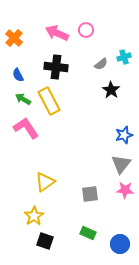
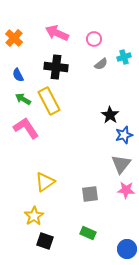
pink circle: moved 8 px right, 9 px down
black star: moved 1 px left, 25 px down
pink star: moved 1 px right
blue circle: moved 7 px right, 5 px down
